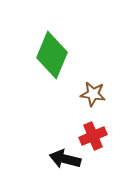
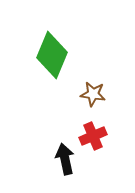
black arrow: rotated 64 degrees clockwise
